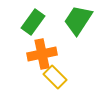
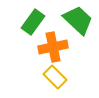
green trapezoid: rotated 100 degrees clockwise
orange cross: moved 11 px right, 7 px up
